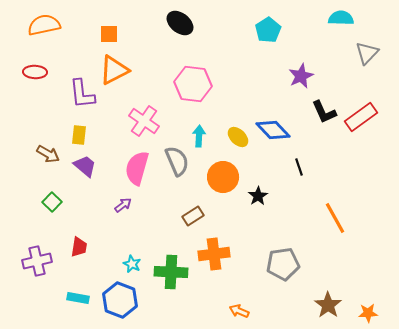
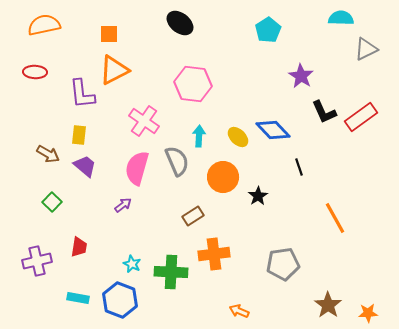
gray triangle: moved 1 px left, 4 px up; rotated 20 degrees clockwise
purple star: rotated 15 degrees counterclockwise
